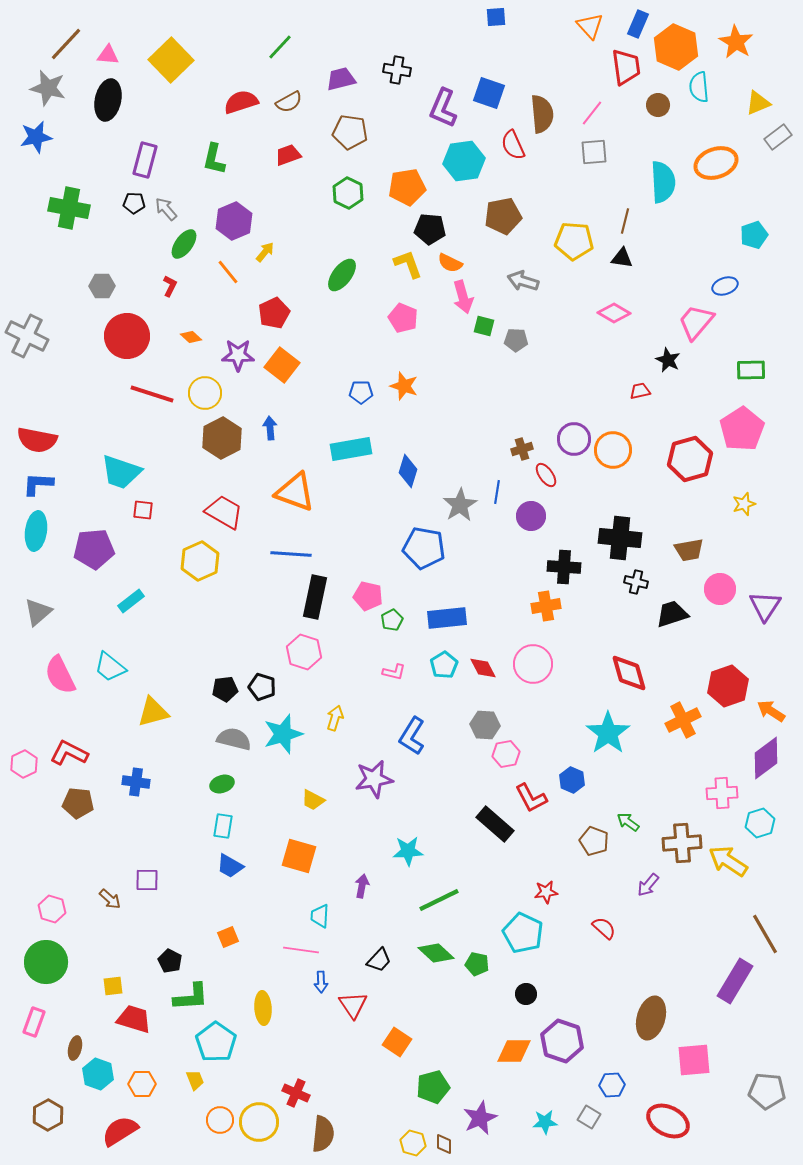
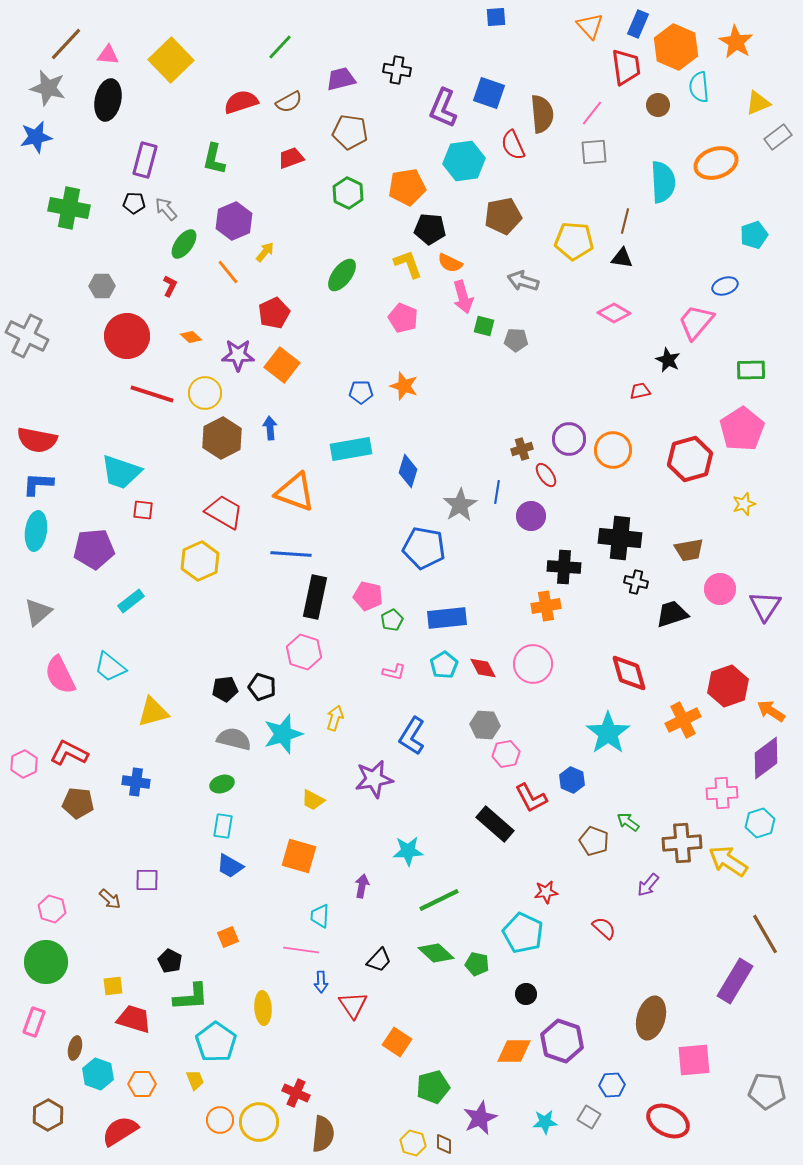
red trapezoid at (288, 155): moved 3 px right, 3 px down
purple circle at (574, 439): moved 5 px left
